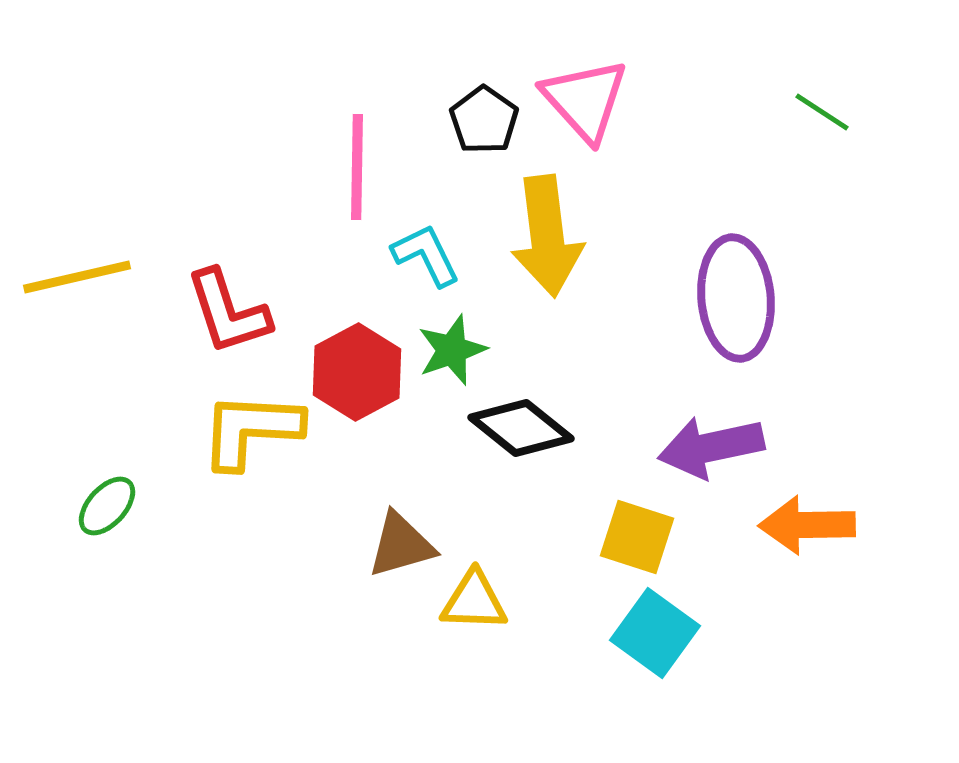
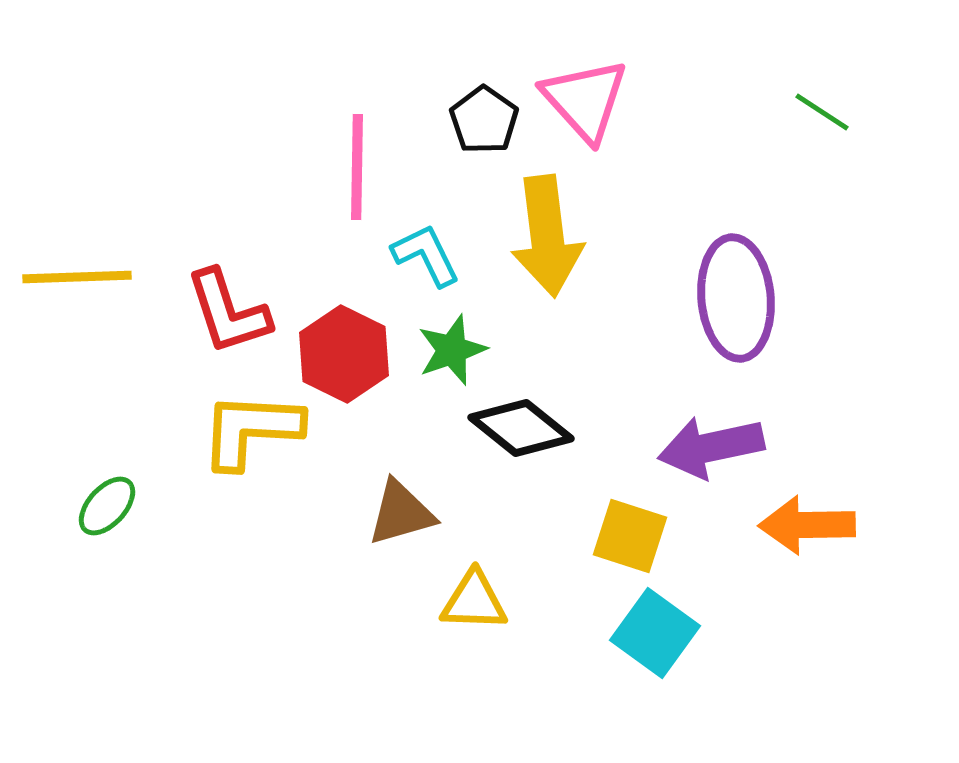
yellow line: rotated 11 degrees clockwise
red hexagon: moved 13 px left, 18 px up; rotated 6 degrees counterclockwise
yellow square: moved 7 px left, 1 px up
brown triangle: moved 32 px up
